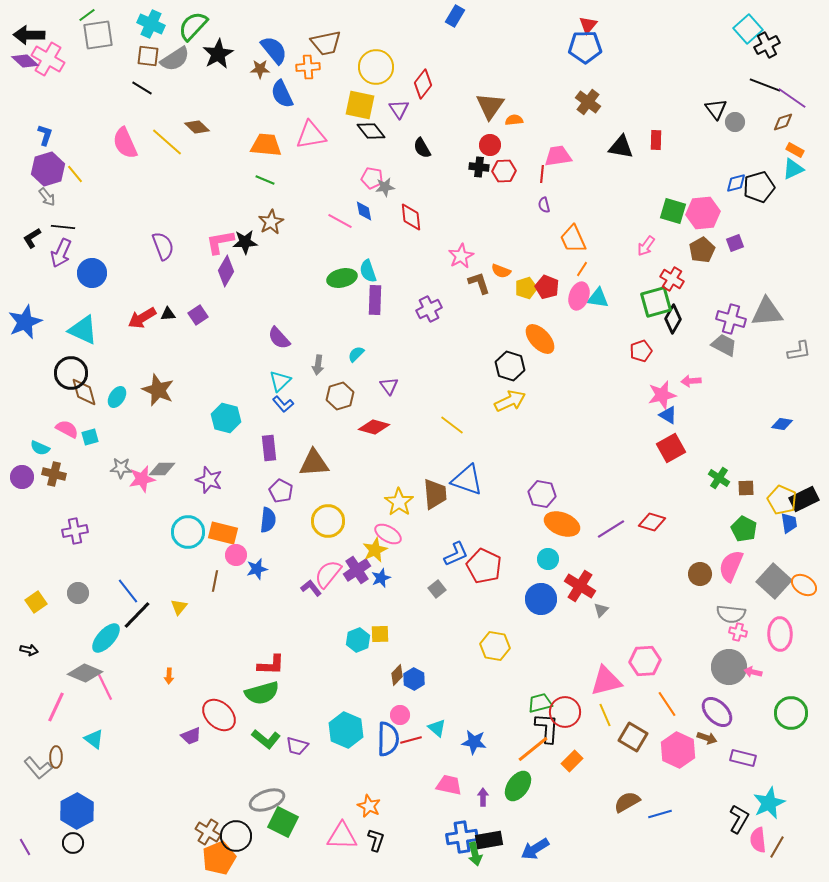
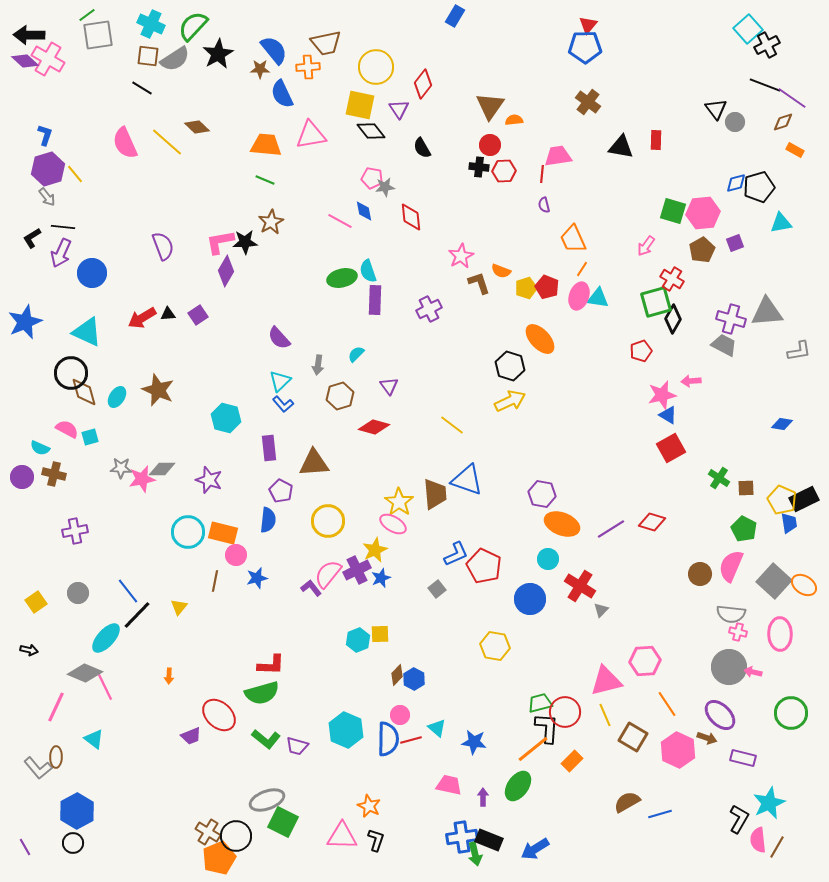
cyan triangle at (793, 169): moved 12 px left, 54 px down; rotated 15 degrees clockwise
cyan triangle at (83, 330): moved 4 px right, 2 px down
pink ellipse at (388, 534): moved 5 px right, 10 px up
blue star at (257, 569): moved 9 px down
purple cross at (357, 570): rotated 8 degrees clockwise
blue circle at (541, 599): moved 11 px left
purple ellipse at (717, 712): moved 3 px right, 3 px down
black rectangle at (489, 840): rotated 32 degrees clockwise
